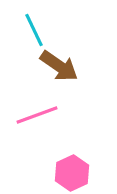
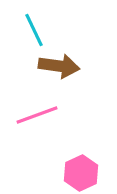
brown arrow: rotated 27 degrees counterclockwise
pink hexagon: moved 9 px right
